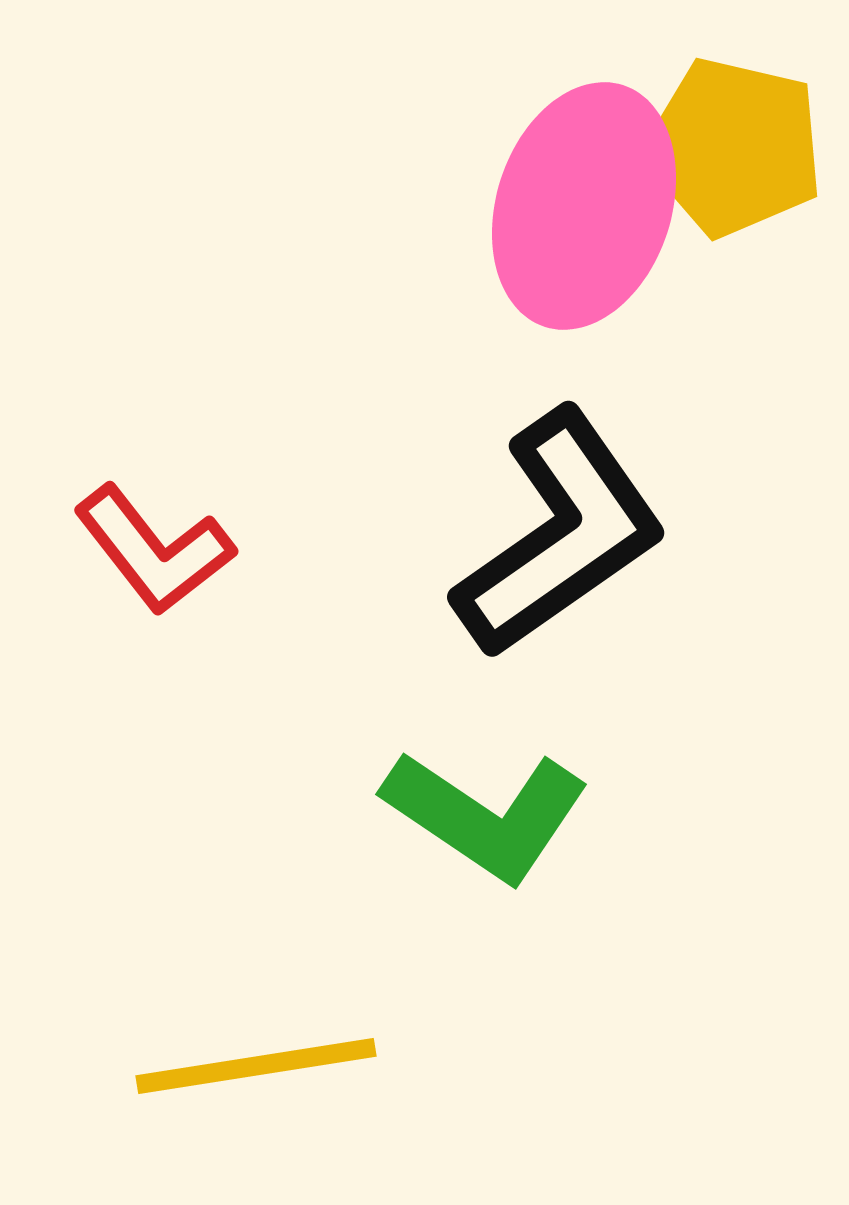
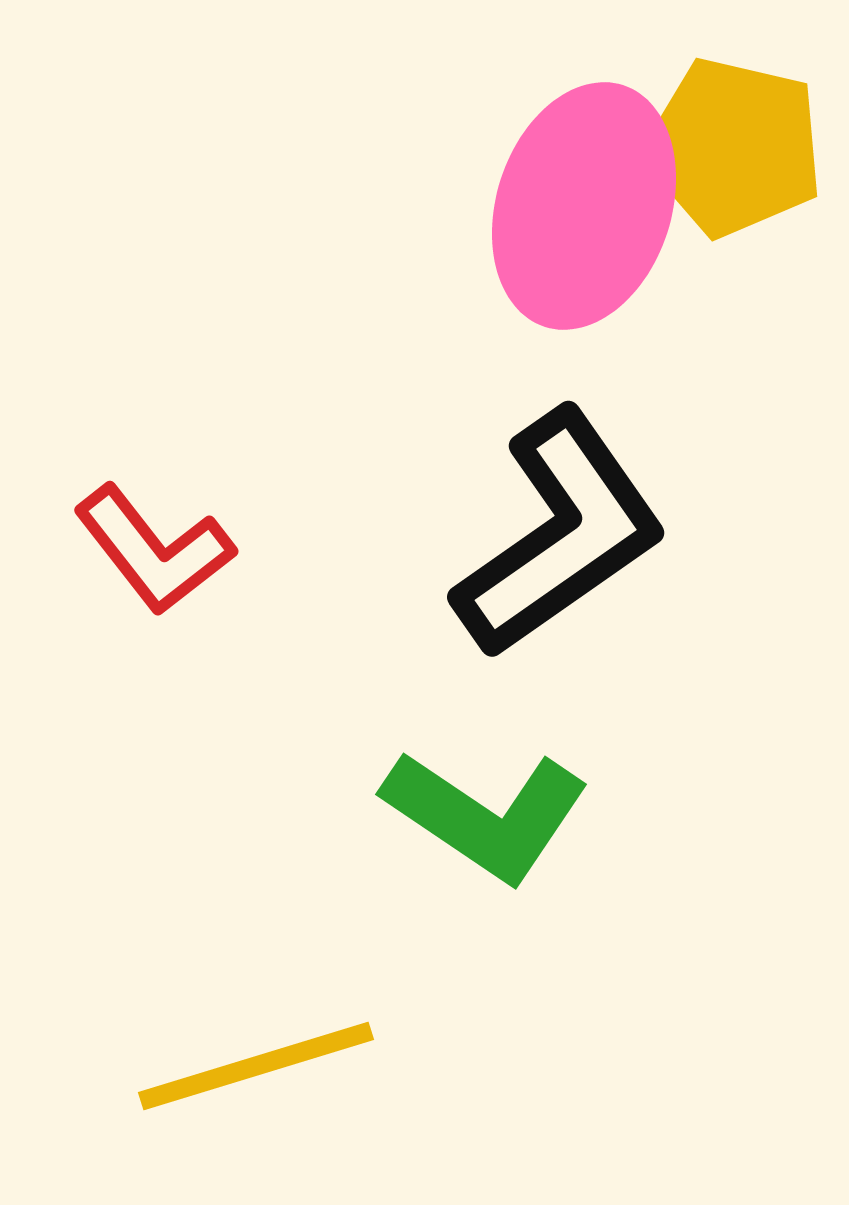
yellow line: rotated 8 degrees counterclockwise
